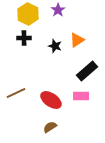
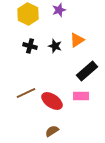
purple star: moved 1 px right; rotated 16 degrees clockwise
black cross: moved 6 px right, 8 px down; rotated 16 degrees clockwise
brown line: moved 10 px right
red ellipse: moved 1 px right, 1 px down
brown semicircle: moved 2 px right, 4 px down
